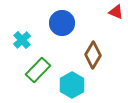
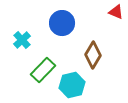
green rectangle: moved 5 px right
cyan hexagon: rotated 15 degrees clockwise
